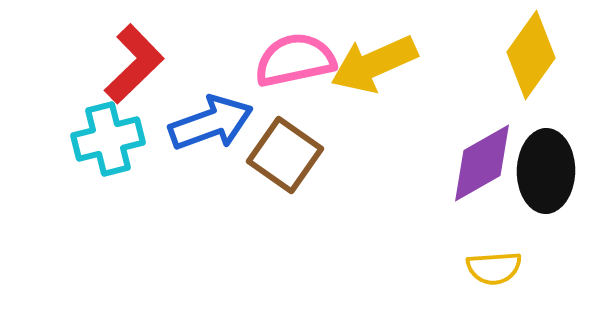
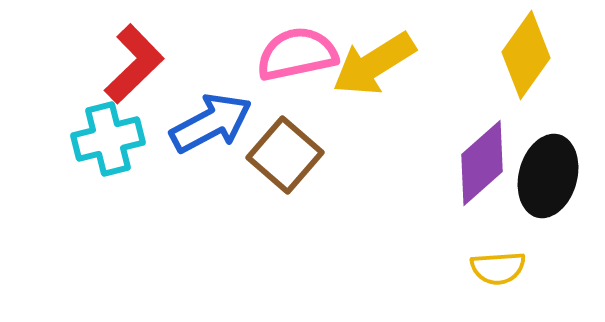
yellow diamond: moved 5 px left
pink semicircle: moved 2 px right, 6 px up
yellow arrow: rotated 8 degrees counterclockwise
blue arrow: rotated 8 degrees counterclockwise
brown square: rotated 6 degrees clockwise
purple diamond: rotated 12 degrees counterclockwise
black ellipse: moved 2 px right, 5 px down; rotated 14 degrees clockwise
yellow semicircle: moved 4 px right
